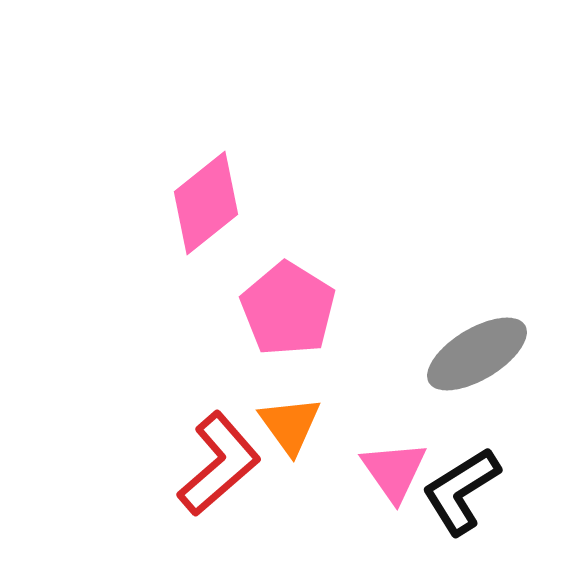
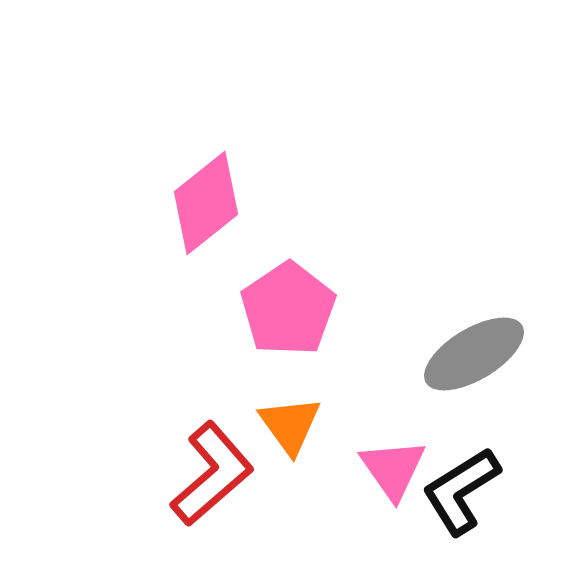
pink pentagon: rotated 6 degrees clockwise
gray ellipse: moved 3 px left
red L-shape: moved 7 px left, 10 px down
pink triangle: moved 1 px left, 2 px up
